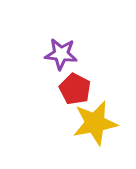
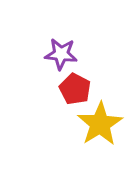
yellow star: moved 5 px right, 1 px down; rotated 21 degrees counterclockwise
